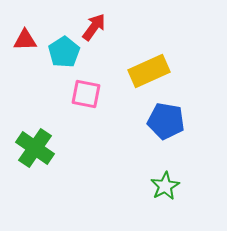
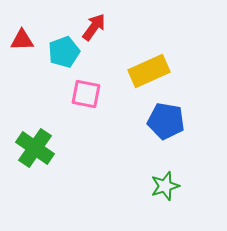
red triangle: moved 3 px left
cyan pentagon: rotated 12 degrees clockwise
green star: rotated 12 degrees clockwise
